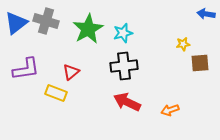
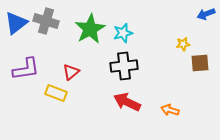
blue arrow: rotated 30 degrees counterclockwise
green star: moved 2 px right
orange arrow: rotated 36 degrees clockwise
